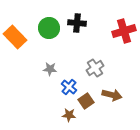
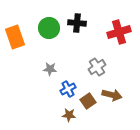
red cross: moved 5 px left, 1 px down
orange rectangle: rotated 25 degrees clockwise
gray cross: moved 2 px right, 1 px up
blue cross: moved 1 px left, 2 px down; rotated 21 degrees clockwise
brown square: moved 2 px right
